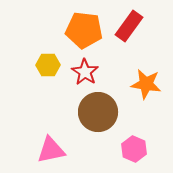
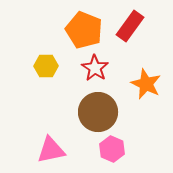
red rectangle: moved 1 px right
orange pentagon: rotated 15 degrees clockwise
yellow hexagon: moved 2 px left, 1 px down
red star: moved 10 px right, 4 px up
orange star: rotated 16 degrees clockwise
pink hexagon: moved 22 px left
